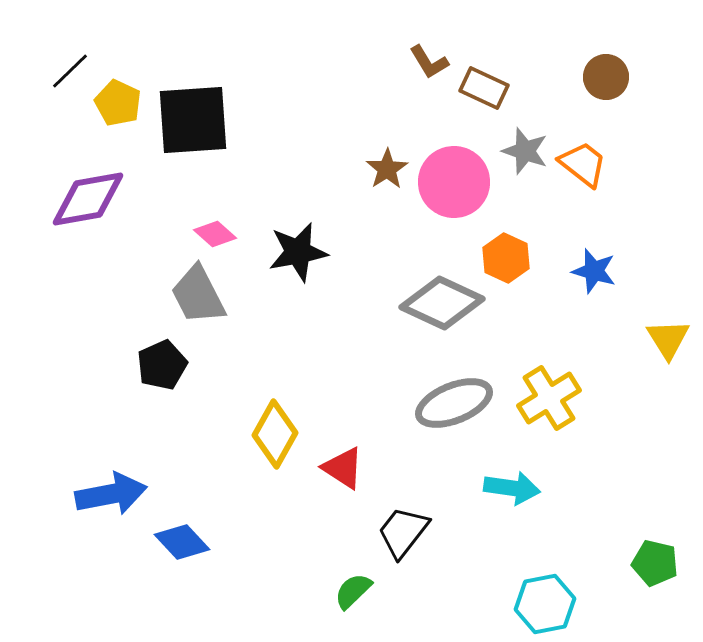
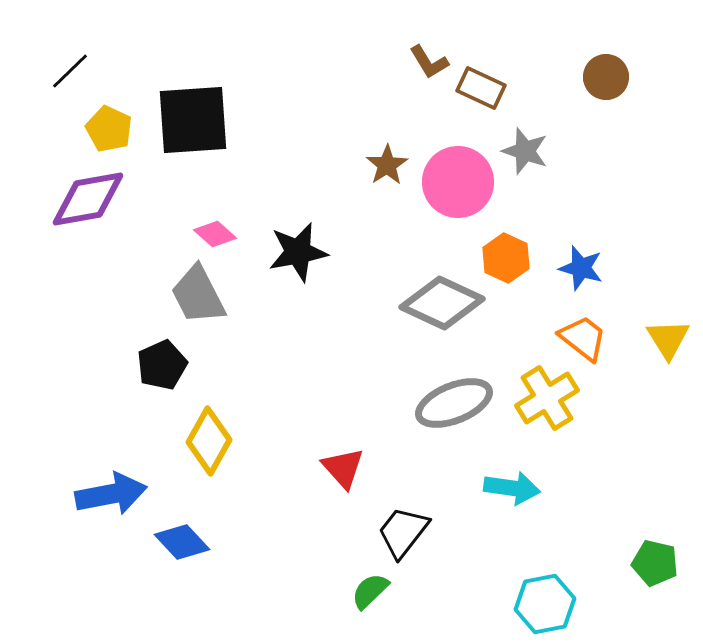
brown rectangle: moved 3 px left
yellow pentagon: moved 9 px left, 26 px down
orange trapezoid: moved 174 px down
brown star: moved 4 px up
pink circle: moved 4 px right
blue star: moved 13 px left, 3 px up
yellow cross: moved 2 px left
yellow diamond: moved 66 px left, 7 px down
red triangle: rotated 15 degrees clockwise
green semicircle: moved 17 px right
